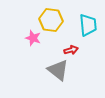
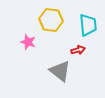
pink star: moved 5 px left, 4 px down
red arrow: moved 7 px right
gray triangle: moved 2 px right, 1 px down
